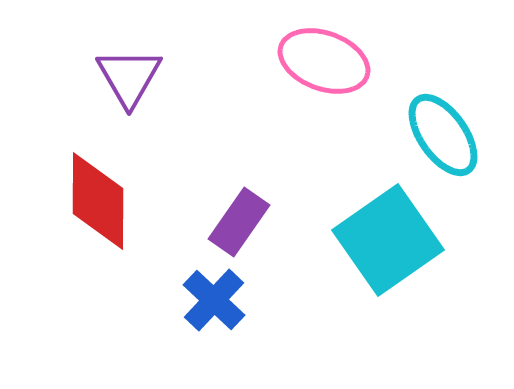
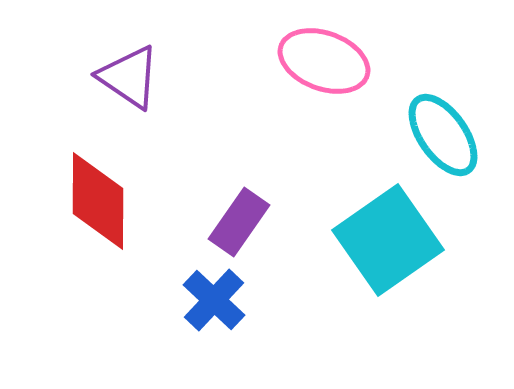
purple triangle: rotated 26 degrees counterclockwise
